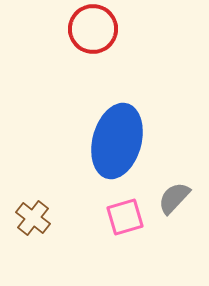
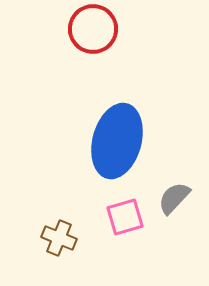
brown cross: moved 26 px right, 20 px down; rotated 16 degrees counterclockwise
